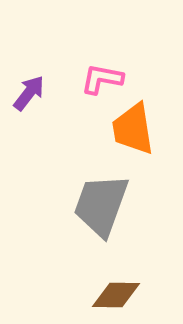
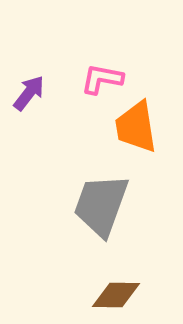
orange trapezoid: moved 3 px right, 2 px up
